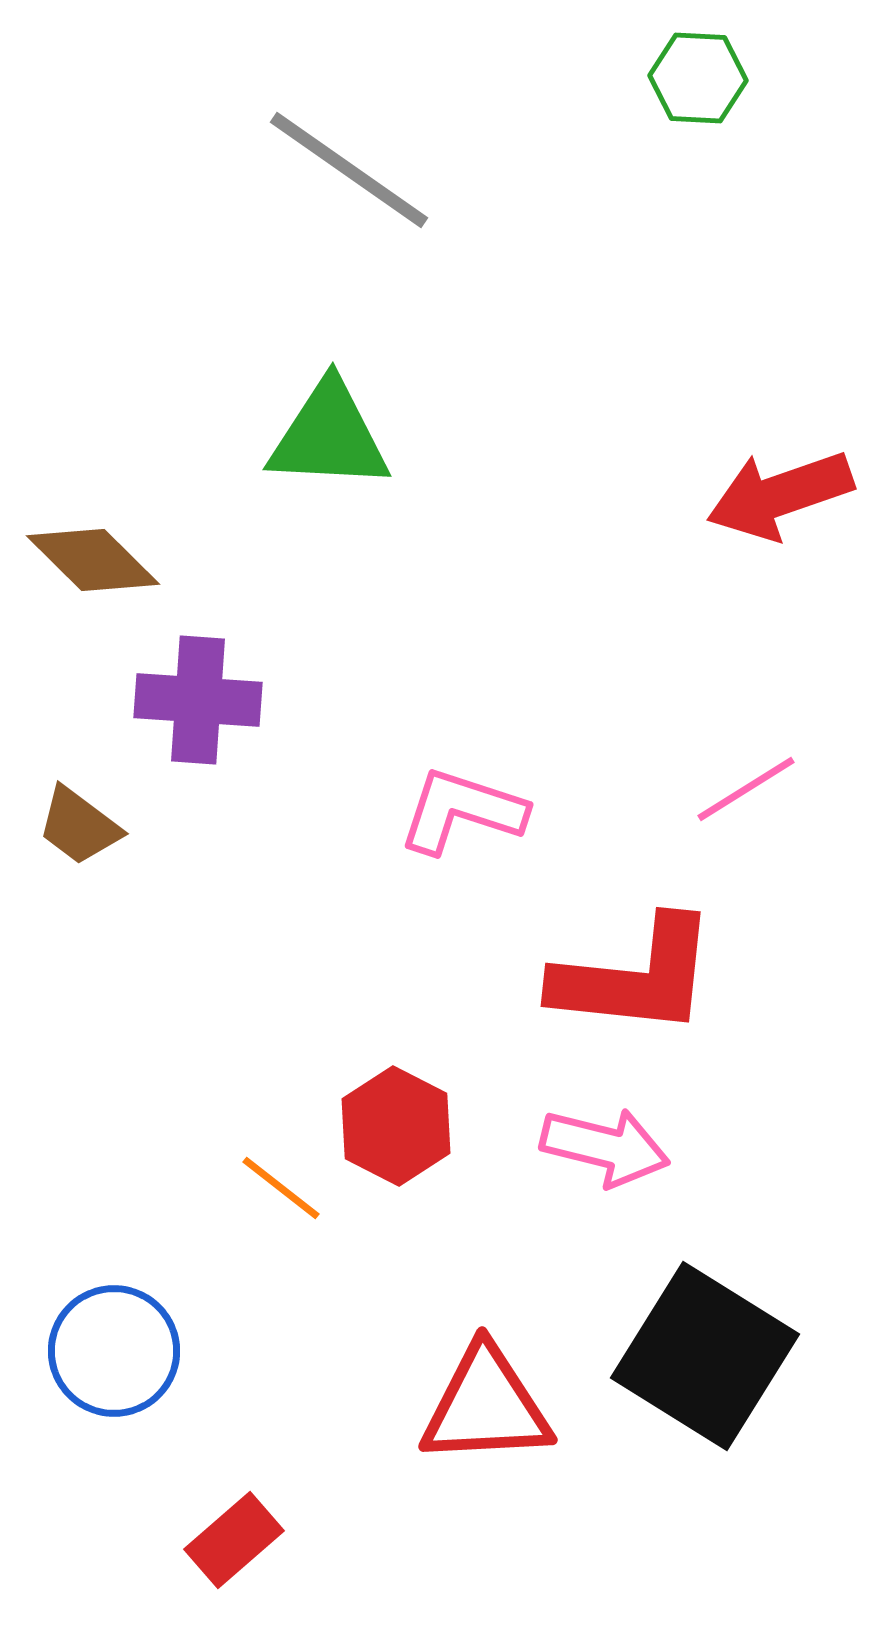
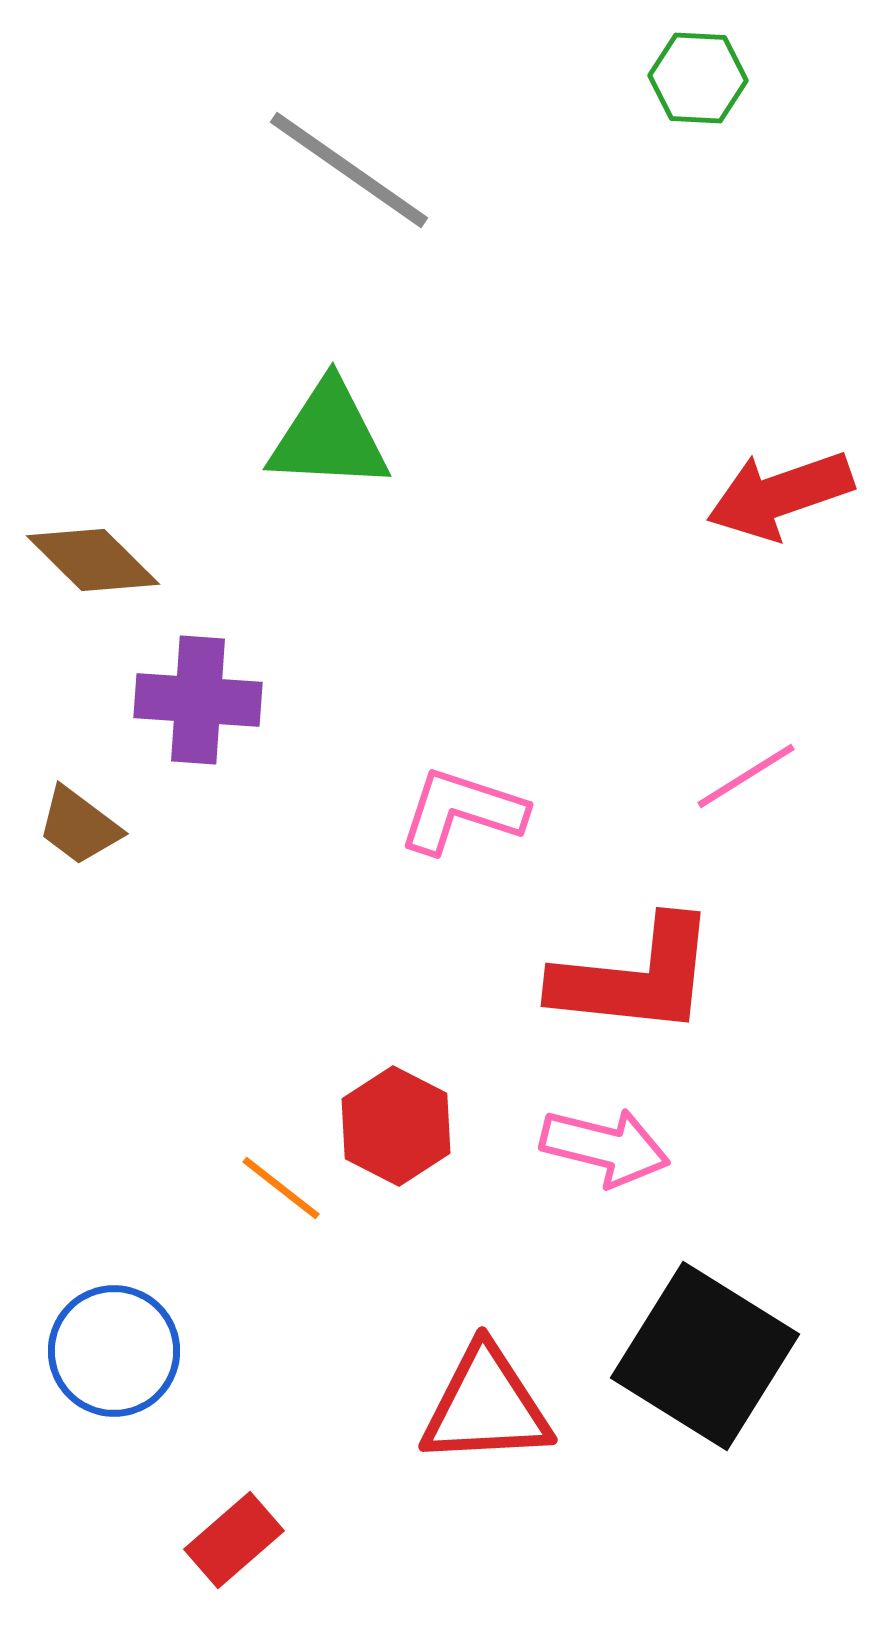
pink line: moved 13 px up
